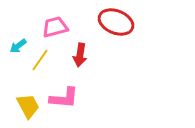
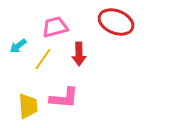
red arrow: moved 1 px left, 1 px up; rotated 10 degrees counterclockwise
yellow line: moved 3 px right, 1 px up
yellow trapezoid: rotated 24 degrees clockwise
